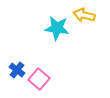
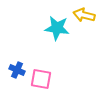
blue cross: rotated 14 degrees counterclockwise
pink square: moved 2 px right; rotated 30 degrees counterclockwise
